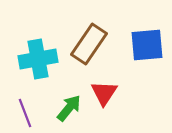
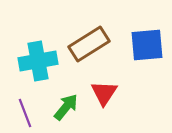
brown rectangle: rotated 24 degrees clockwise
cyan cross: moved 2 px down
green arrow: moved 3 px left, 1 px up
